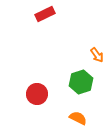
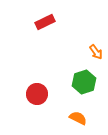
red rectangle: moved 8 px down
orange arrow: moved 1 px left, 3 px up
green hexagon: moved 3 px right
